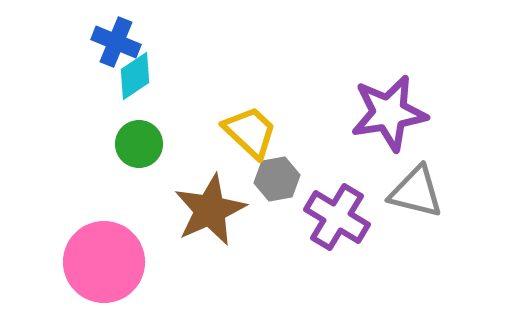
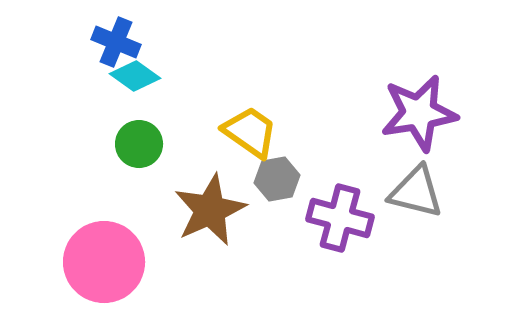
cyan diamond: rotated 69 degrees clockwise
purple star: moved 30 px right
yellow trapezoid: rotated 8 degrees counterclockwise
purple cross: moved 3 px right, 1 px down; rotated 16 degrees counterclockwise
